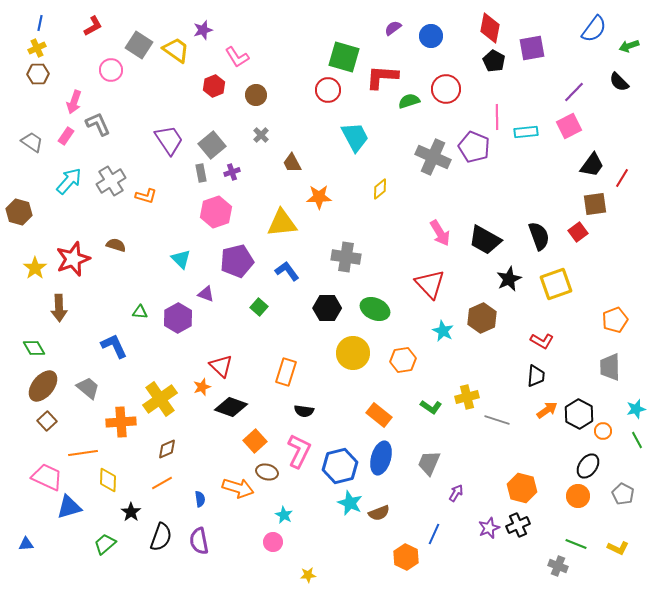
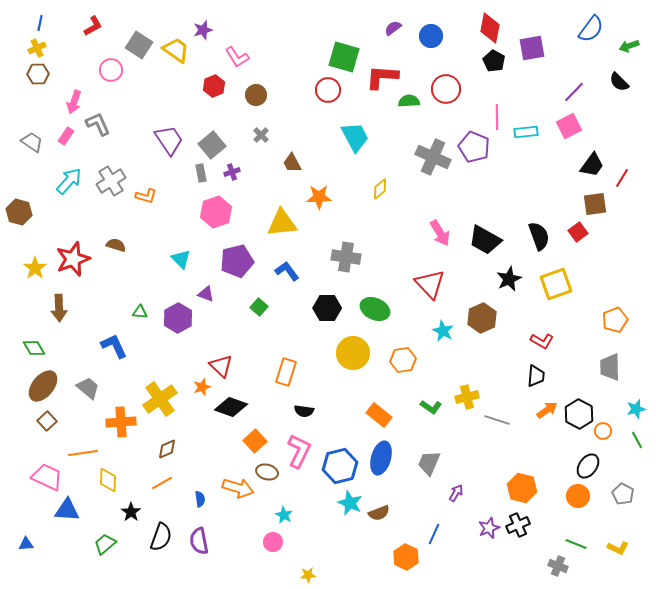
blue semicircle at (594, 29): moved 3 px left
green semicircle at (409, 101): rotated 15 degrees clockwise
blue triangle at (69, 507): moved 2 px left, 3 px down; rotated 20 degrees clockwise
